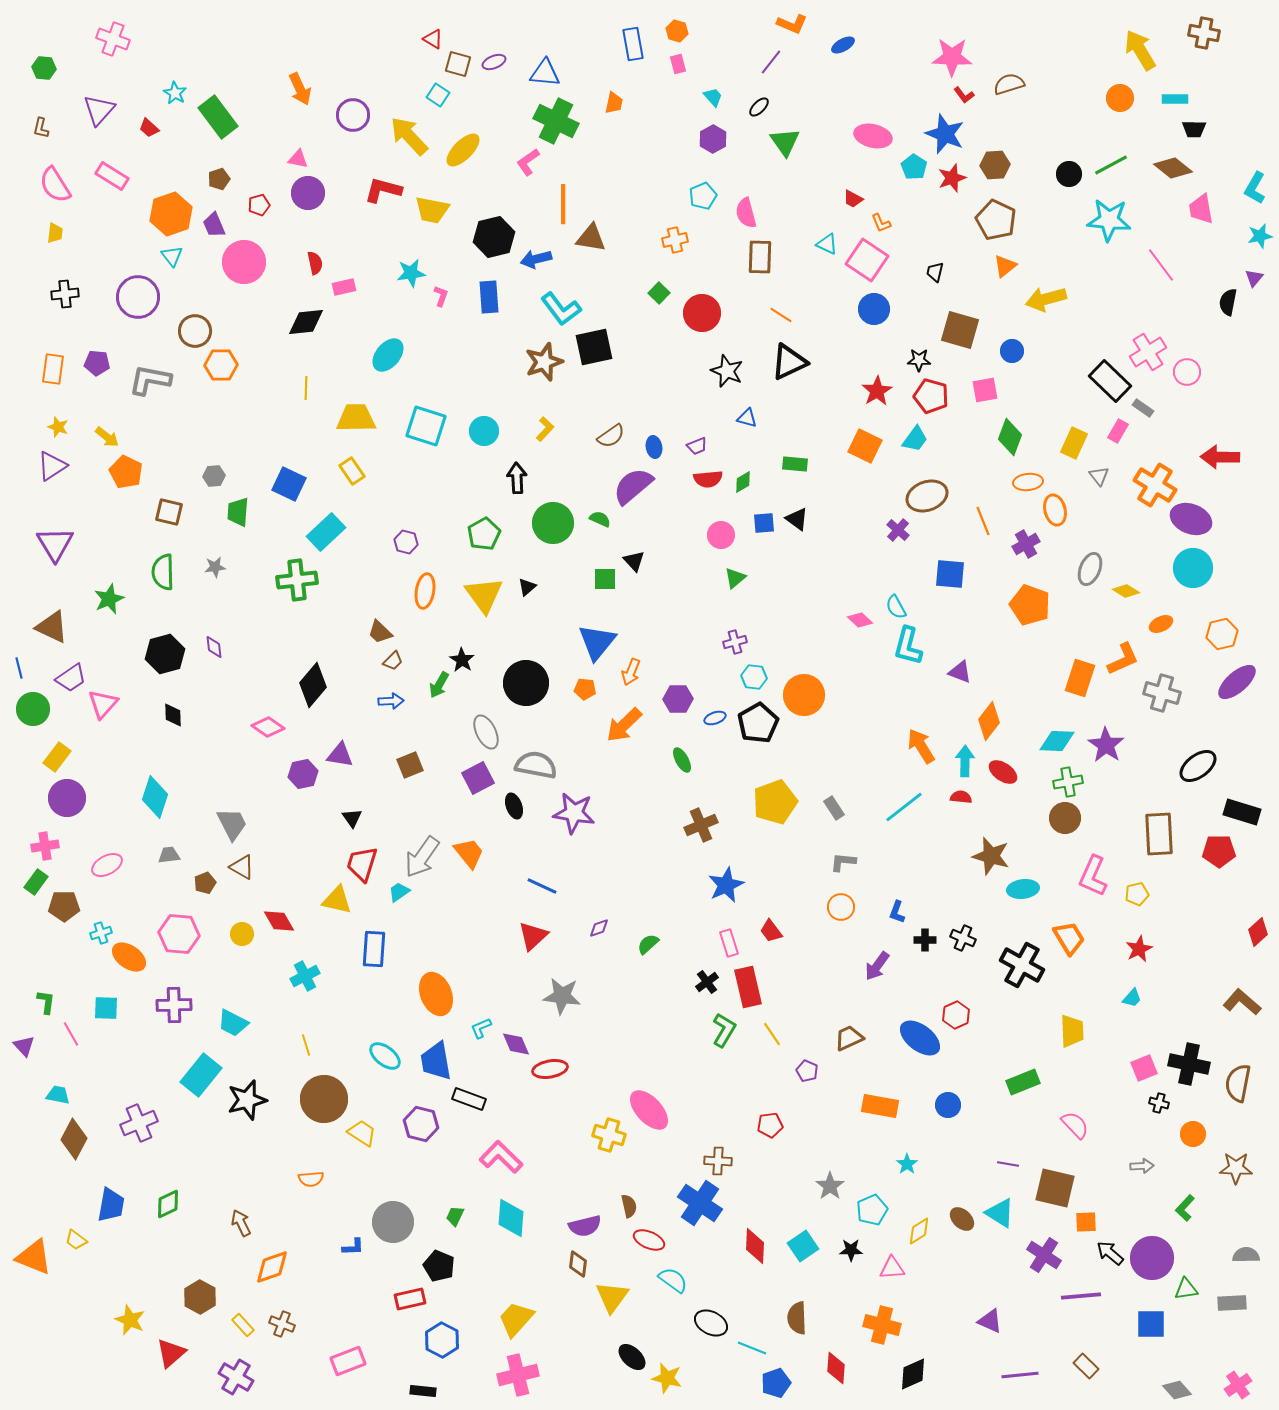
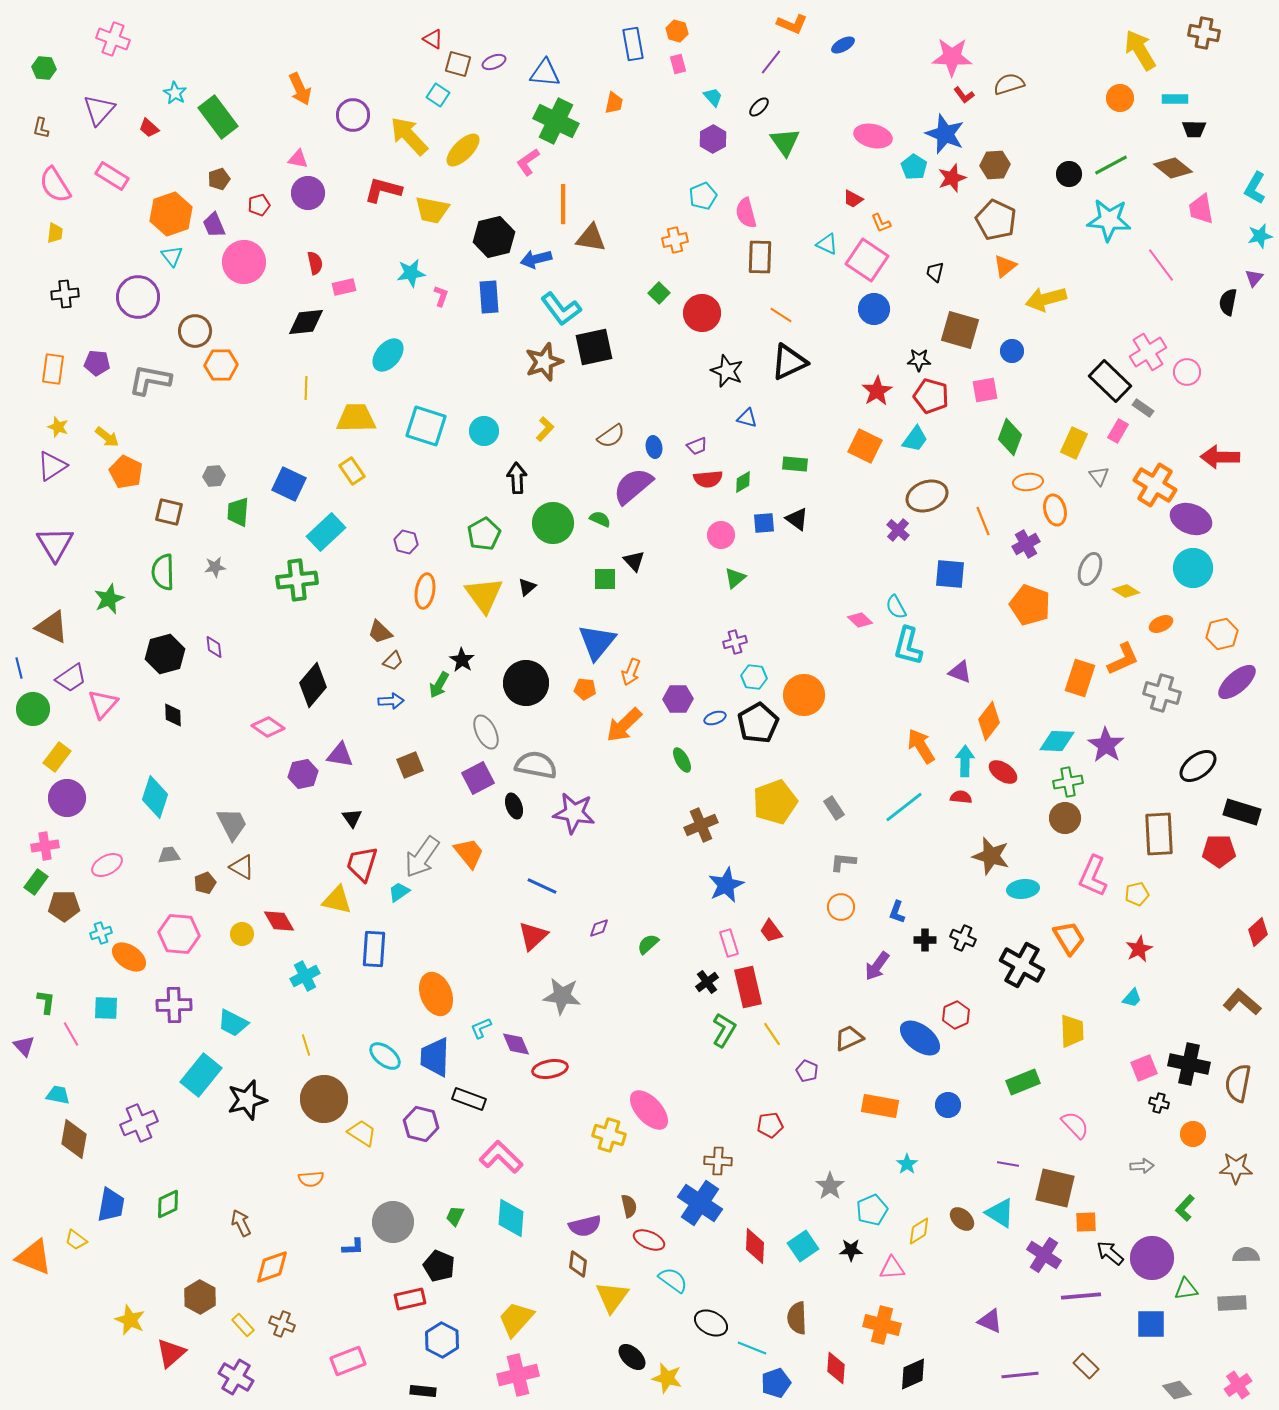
blue trapezoid at (436, 1061): moved 1 px left, 4 px up; rotated 12 degrees clockwise
brown diamond at (74, 1139): rotated 18 degrees counterclockwise
